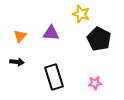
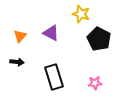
purple triangle: rotated 24 degrees clockwise
